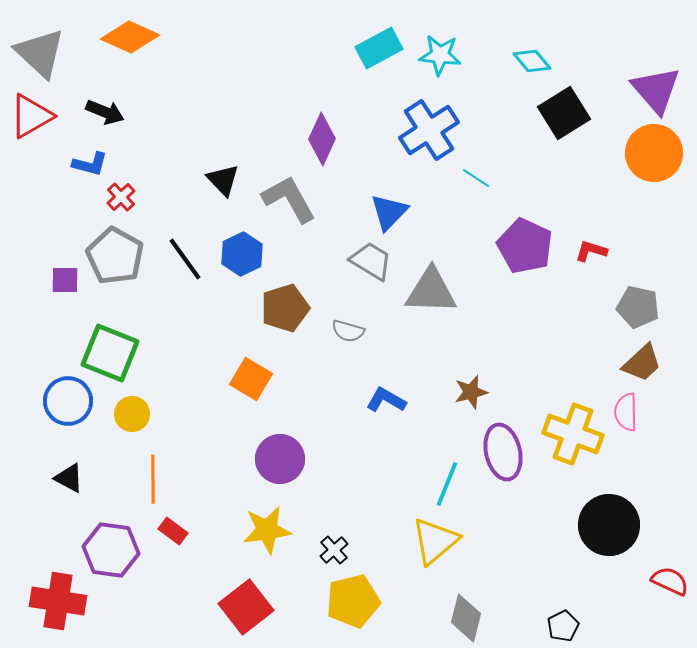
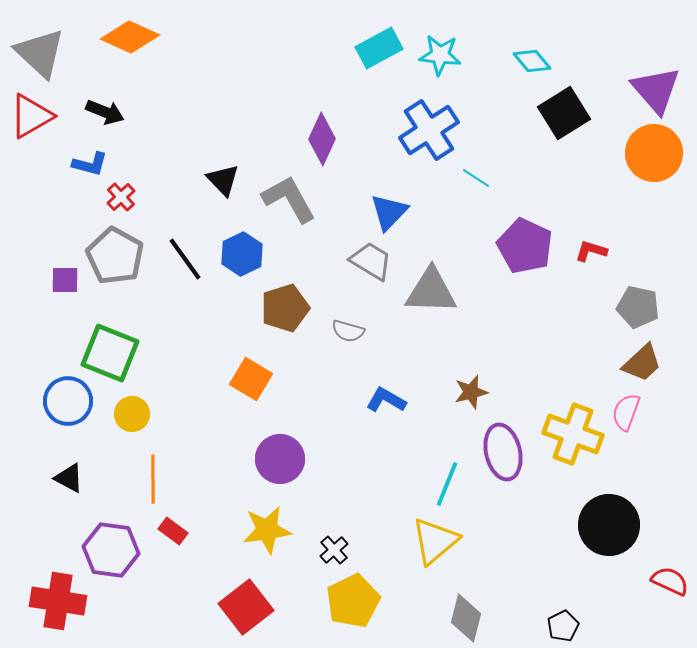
pink semicircle at (626, 412): rotated 21 degrees clockwise
yellow pentagon at (353, 601): rotated 12 degrees counterclockwise
